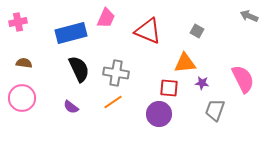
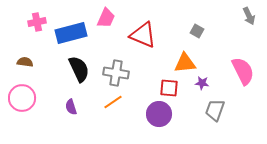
gray arrow: rotated 138 degrees counterclockwise
pink cross: moved 19 px right
red triangle: moved 5 px left, 4 px down
brown semicircle: moved 1 px right, 1 px up
pink semicircle: moved 8 px up
purple semicircle: rotated 35 degrees clockwise
